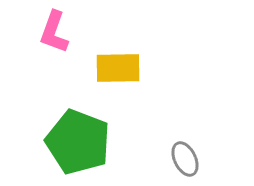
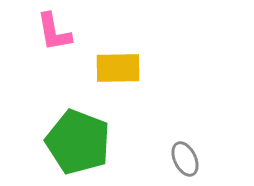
pink L-shape: rotated 30 degrees counterclockwise
